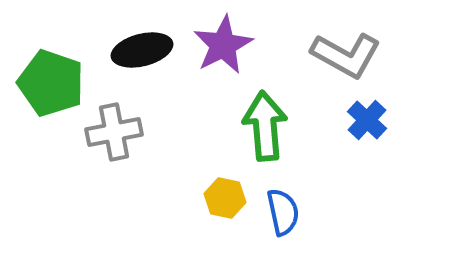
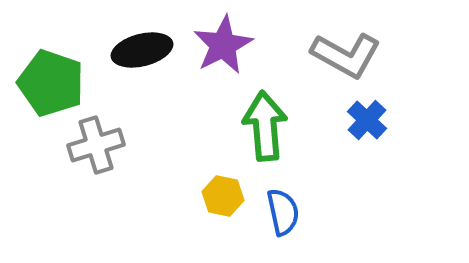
gray cross: moved 18 px left, 13 px down; rotated 6 degrees counterclockwise
yellow hexagon: moved 2 px left, 2 px up
